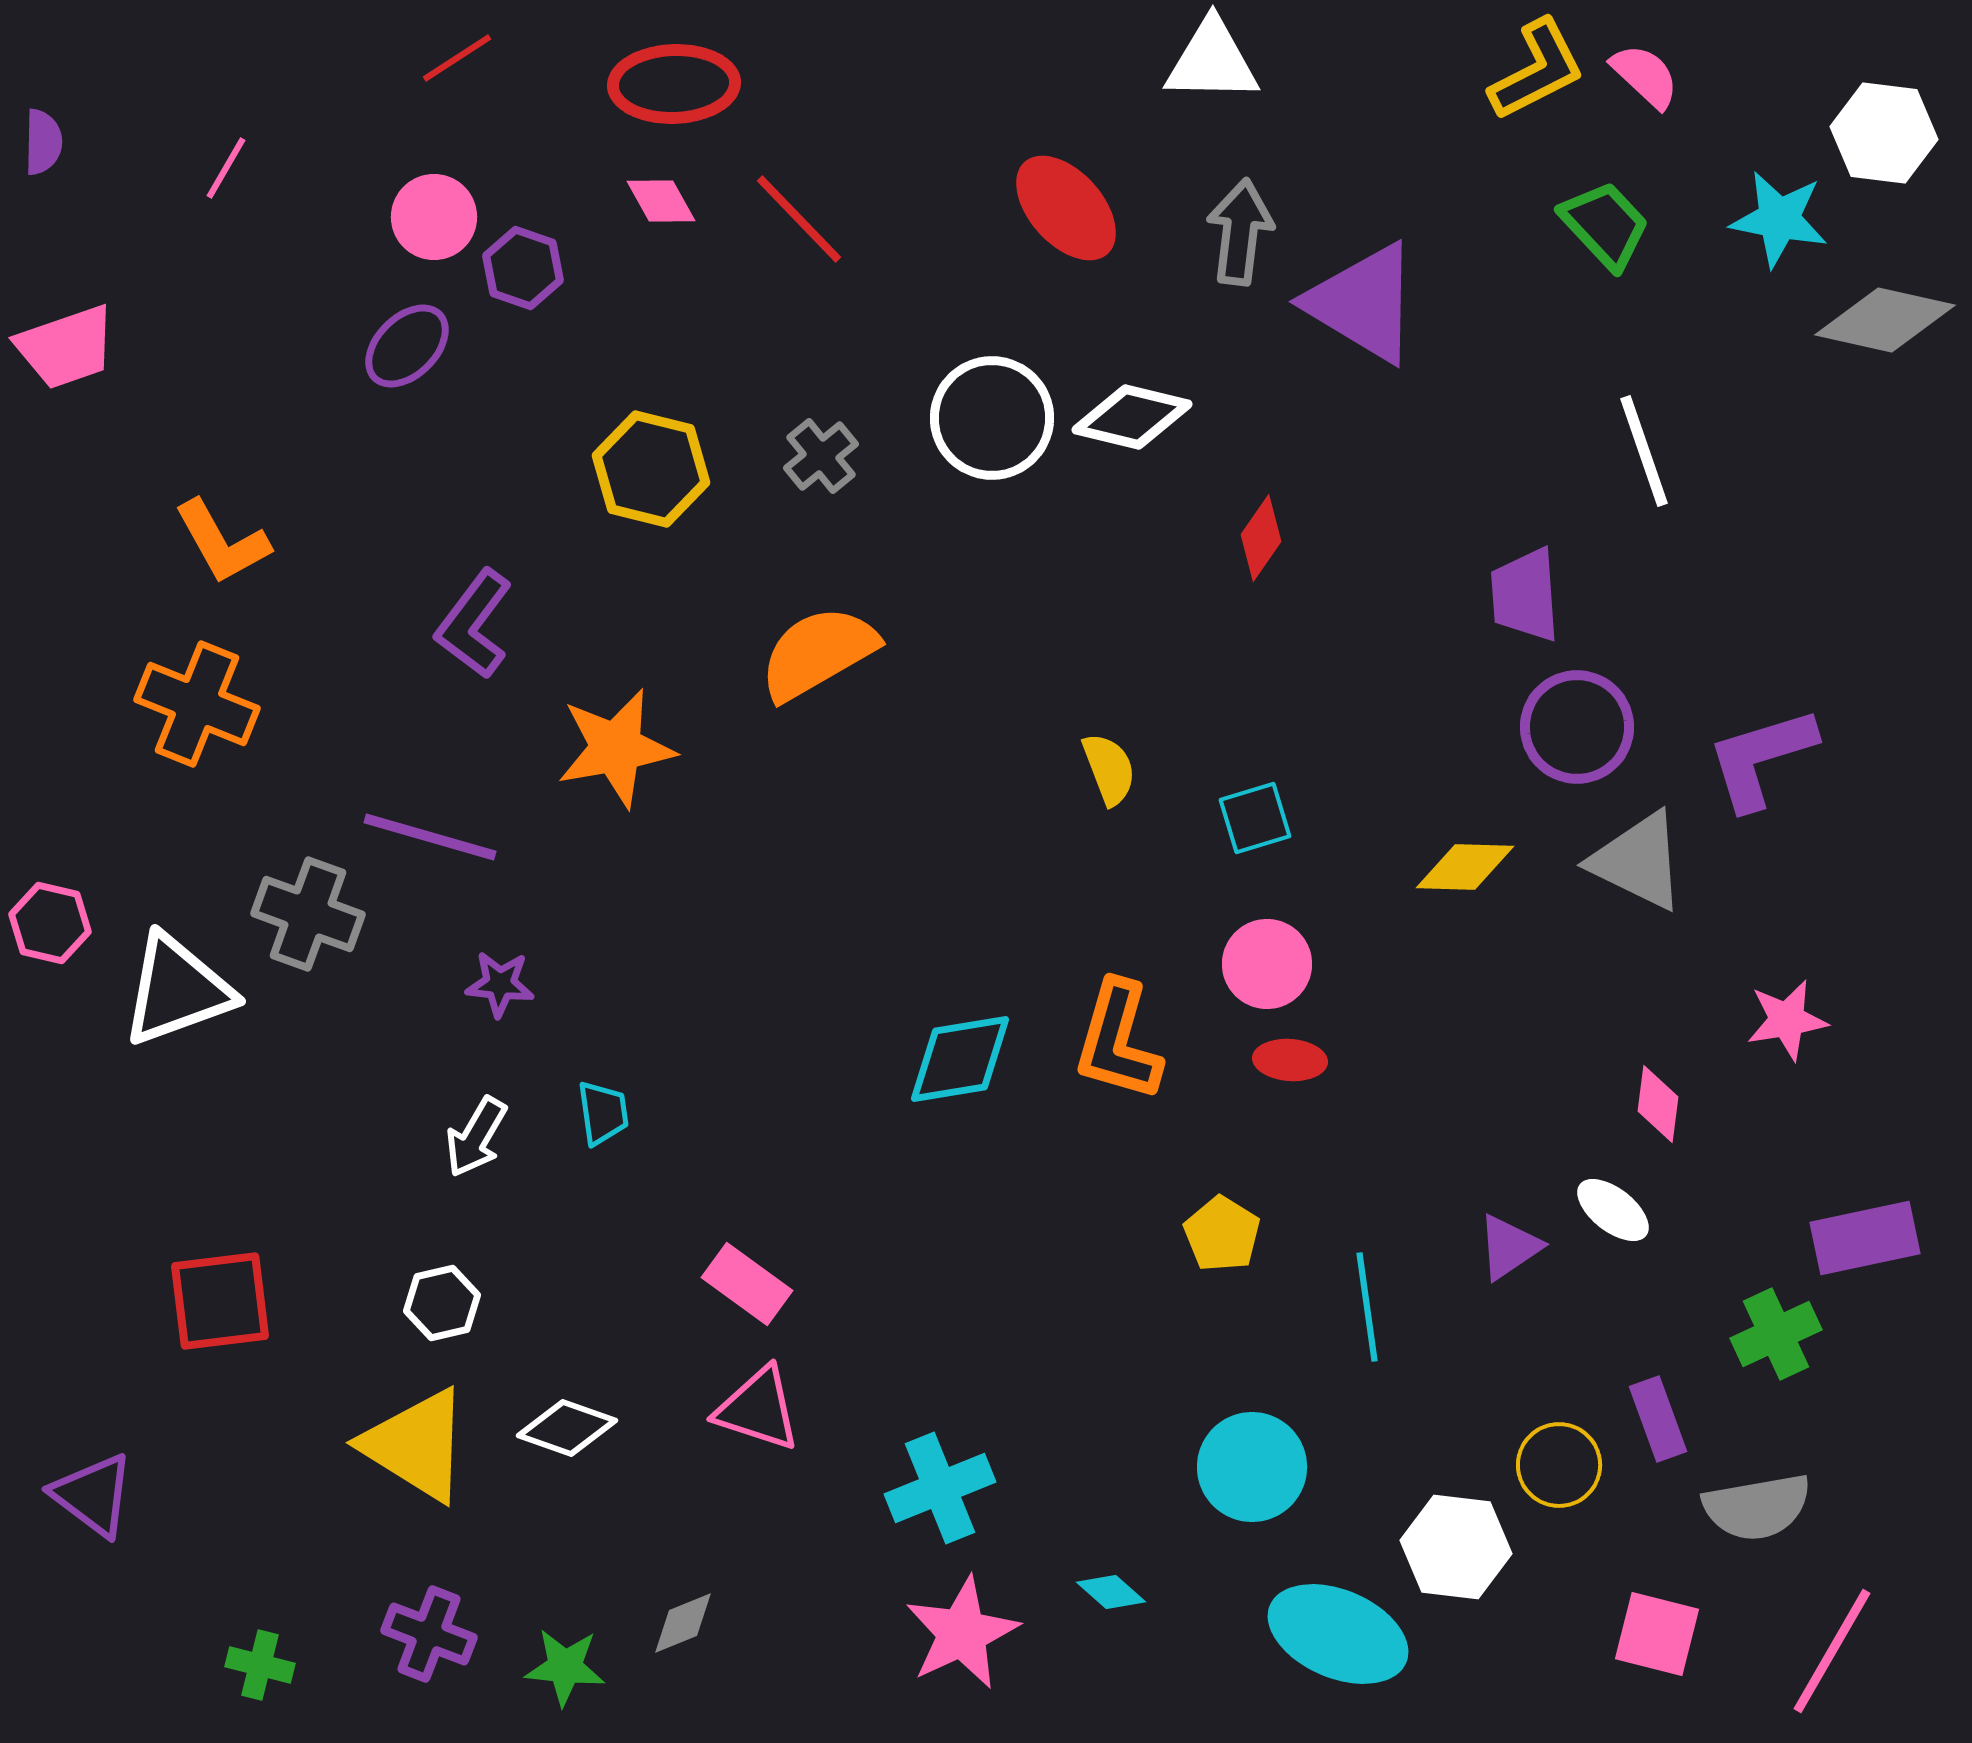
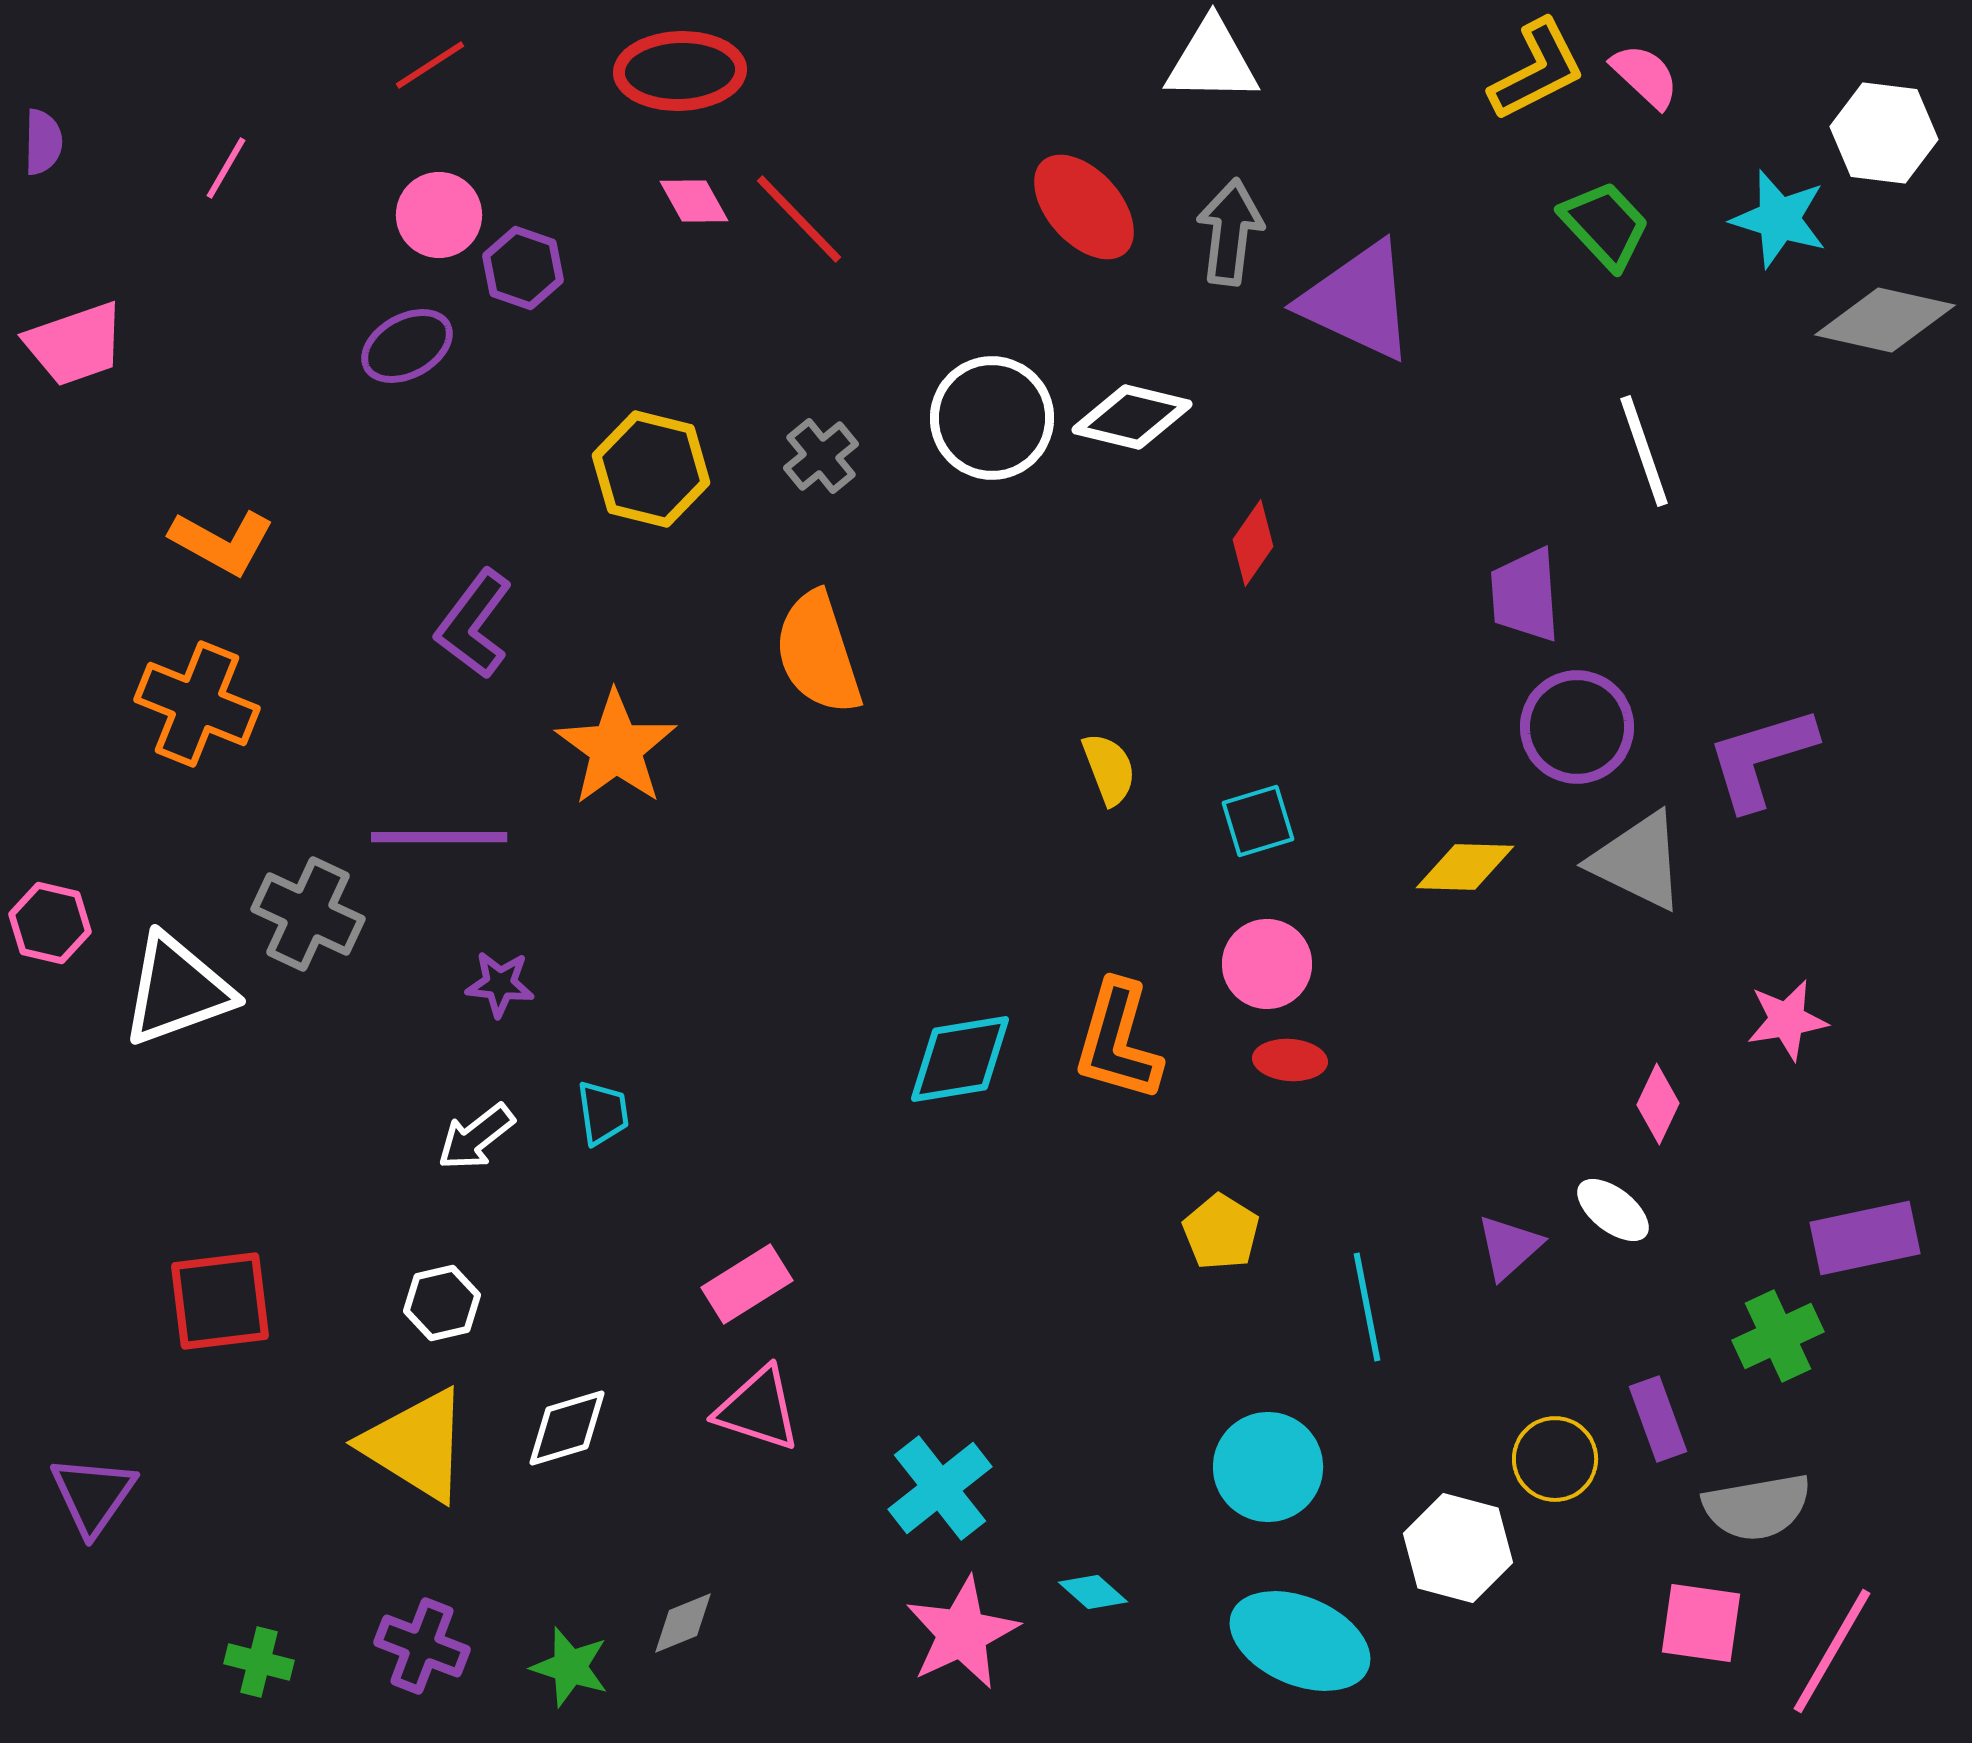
red line at (457, 58): moved 27 px left, 7 px down
red ellipse at (674, 84): moved 6 px right, 13 px up
pink diamond at (661, 201): moved 33 px right
red ellipse at (1066, 208): moved 18 px right, 1 px up
pink circle at (434, 217): moved 5 px right, 2 px up
cyan star at (1779, 219): rotated 6 degrees clockwise
gray arrow at (1240, 232): moved 10 px left
purple triangle at (1363, 303): moved 5 px left, 2 px up; rotated 6 degrees counterclockwise
purple ellipse at (407, 346): rotated 16 degrees clockwise
pink trapezoid at (66, 347): moved 9 px right, 3 px up
red diamond at (1261, 538): moved 8 px left, 5 px down
orange L-shape at (222, 542): rotated 32 degrees counterclockwise
orange semicircle at (818, 653): rotated 78 degrees counterclockwise
orange star at (616, 748): rotated 26 degrees counterclockwise
cyan square at (1255, 818): moved 3 px right, 3 px down
purple line at (430, 837): moved 9 px right; rotated 16 degrees counterclockwise
gray cross at (308, 914): rotated 5 degrees clockwise
pink diamond at (1658, 1104): rotated 18 degrees clockwise
white arrow at (476, 1137): rotated 22 degrees clockwise
yellow pentagon at (1222, 1234): moved 1 px left, 2 px up
purple triangle at (1509, 1247): rotated 8 degrees counterclockwise
pink rectangle at (747, 1284): rotated 68 degrees counterclockwise
cyan line at (1367, 1307): rotated 3 degrees counterclockwise
green cross at (1776, 1334): moved 2 px right, 2 px down
white diamond at (567, 1428): rotated 36 degrees counterclockwise
yellow circle at (1559, 1465): moved 4 px left, 6 px up
cyan circle at (1252, 1467): moved 16 px right
cyan cross at (940, 1488): rotated 16 degrees counterclockwise
purple triangle at (93, 1495): rotated 28 degrees clockwise
white hexagon at (1456, 1547): moved 2 px right, 1 px down; rotated 8 degrees clockwise
cyan diamond at (1111, 1592): moved 18 px left
purple cross at (429, 1634): moved 7 px left, 12 px down
cyan ellipse at (1338, 1634): moved 38 px left, 7 px down
pink square at (1657, 1634): moved 44 px right, 11 px up; rotated 6 degrees counterclockwise
green cross at (260, 1665): moved 1 px left, 3 px up
green star at (565, 1667): moved 5 px right; rotated 12 degrees clockwise
